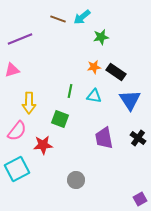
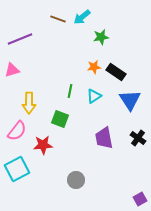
cyan triangle: rotated 42 degrees counterclockwise
